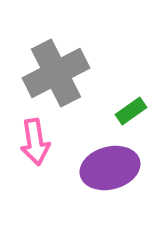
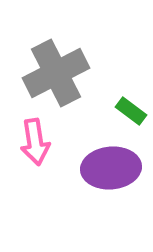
green rectangle: rotated 72 degrees clockwise
purple ellipse: moved 1 px right; rotated 10 degrees clockwise
